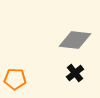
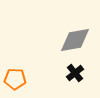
gray diamond: rotated 16 degrees counterclockwise
